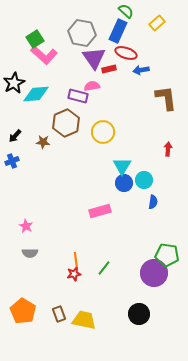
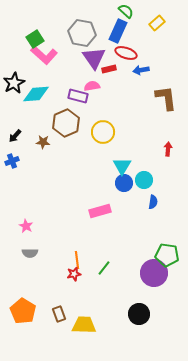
orange line: moved 1 px right, 1 px up
yellow trapezoid: moved 5 px down; rotated 10 degrees counterclockwise
